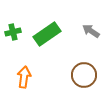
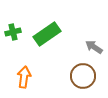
gray arrow: moved 3 px right, 16 px down
brown circle: moved 1 px left, 1 px down
